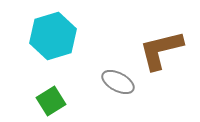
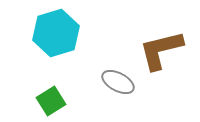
cyan hexagon: moved 3 px right, 3 px up
